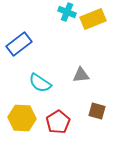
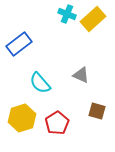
cyan cross: moved 2 px down
yellow rectangle: rotated 20 degrees counterclockwise
gray triangle: rotated 30 degrees clockwise
cyan semicircle: rotated 15 degrees clockwise
yellow hexagon: rotated 20 degrees counterclockwise
red pentagon: moved 1 px left, 1 px down
